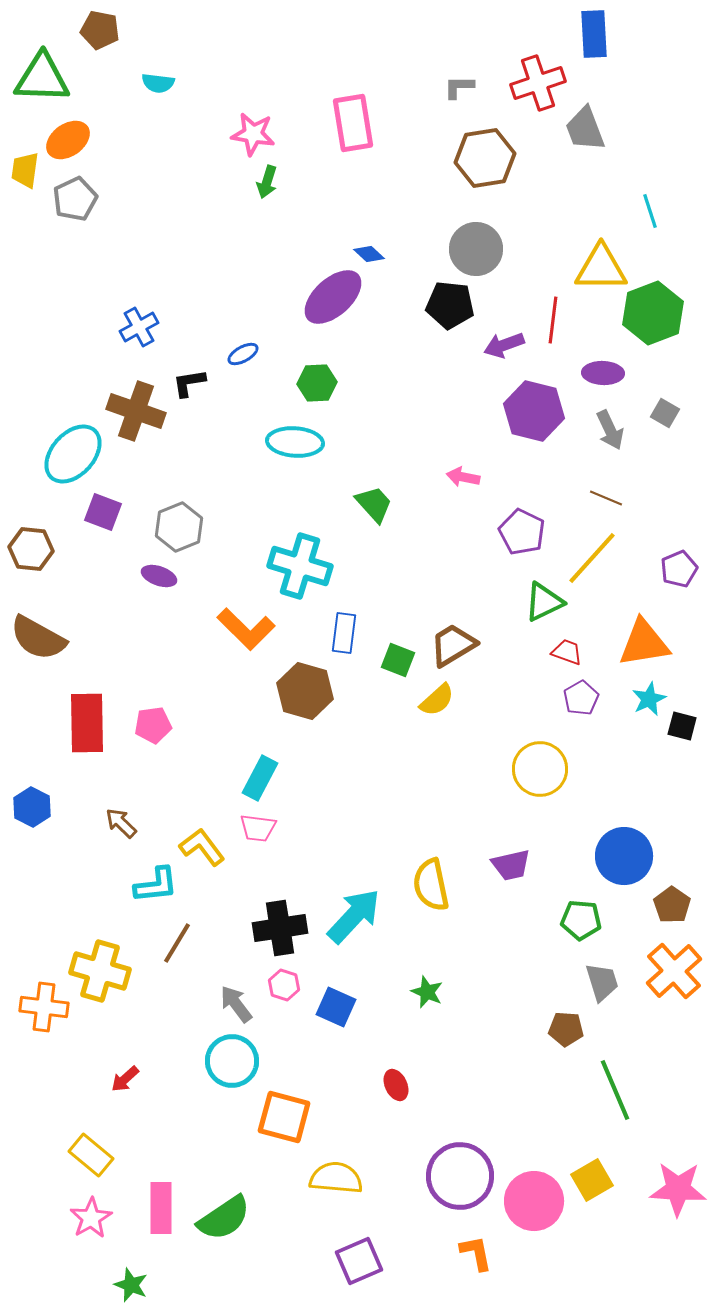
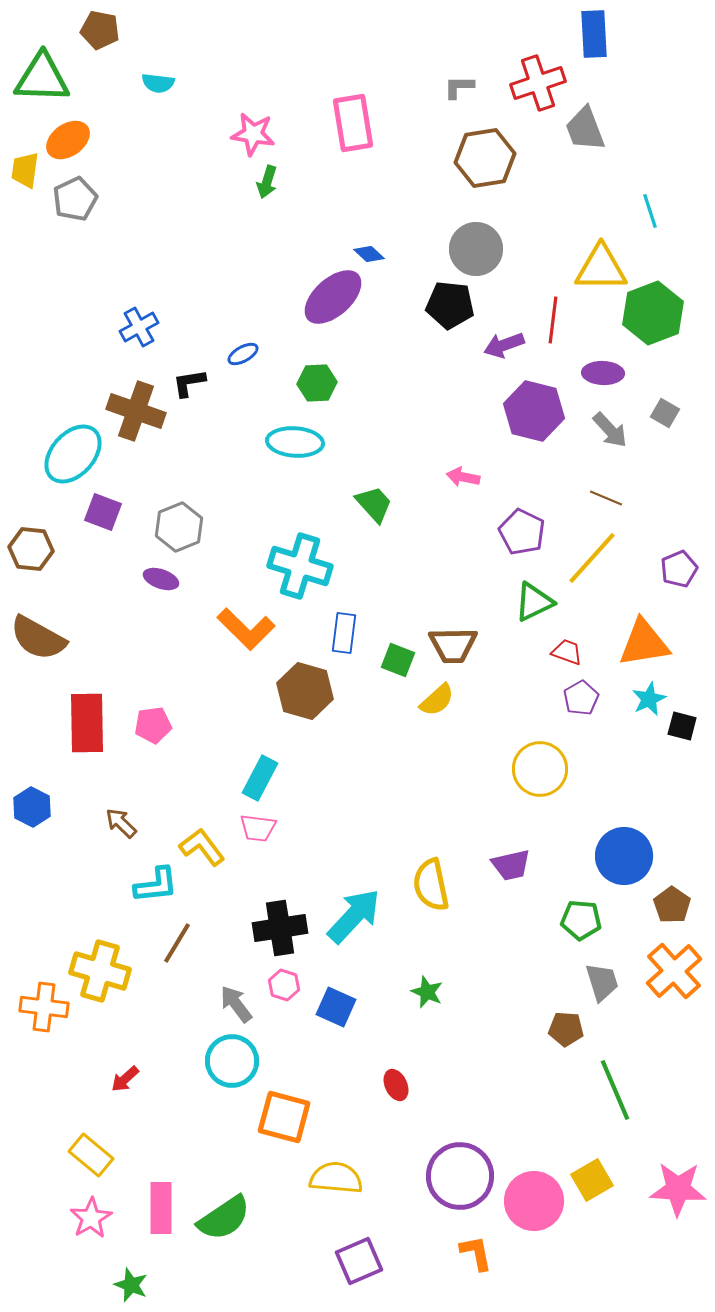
gray arrow at (610, 430): rotated 18 degrees counterclockwise
purple ellipse at (159, 576): moved 2 px right, 3 px down
green triangle at (544, 602): moved 10 px left
brown trapezoid at (453, 645): rotated 150 degrees counterclockwise
